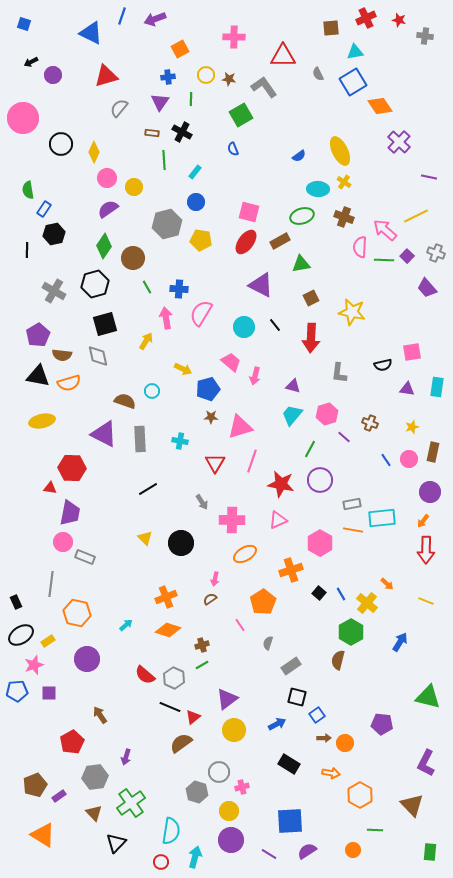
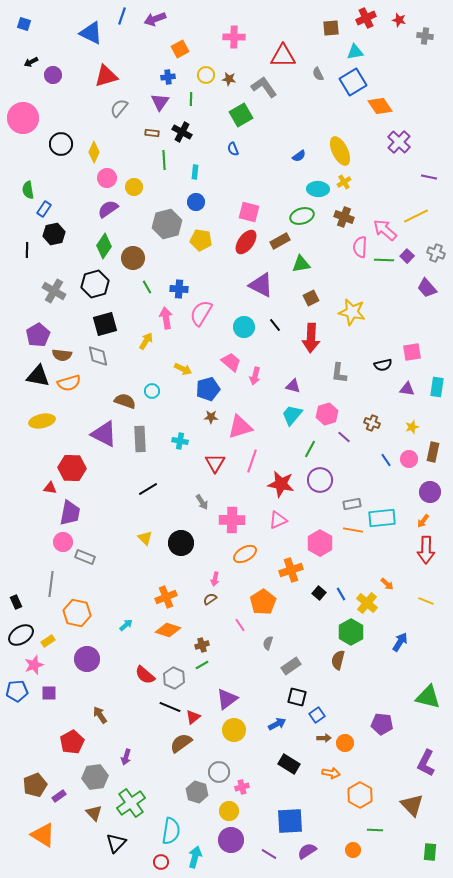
cyan rectangle at (195, 172): rotated 32 degrees counterclockwise
yellow cross at (344, 182): rotated 24 degrees clockwise
brown cross at (370, 423): moved 2 px right
